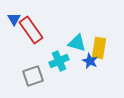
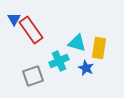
blue star: moved 4 px left, 7 px down
